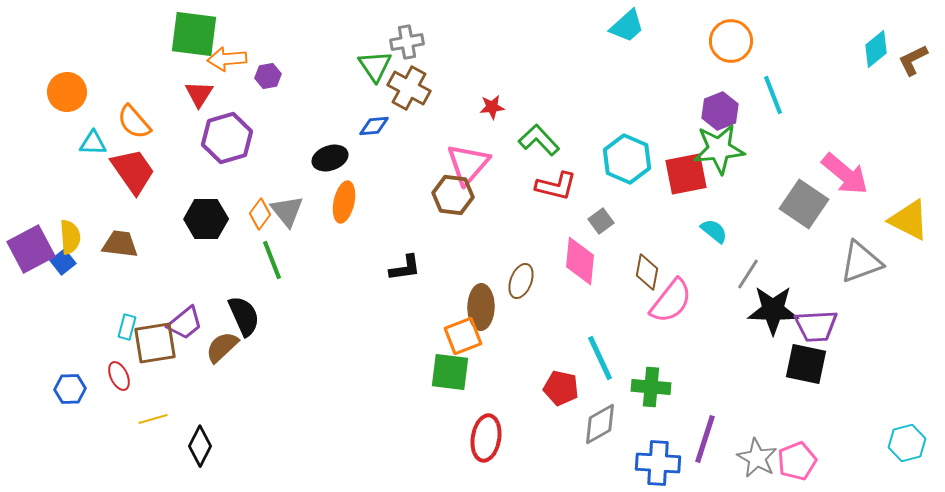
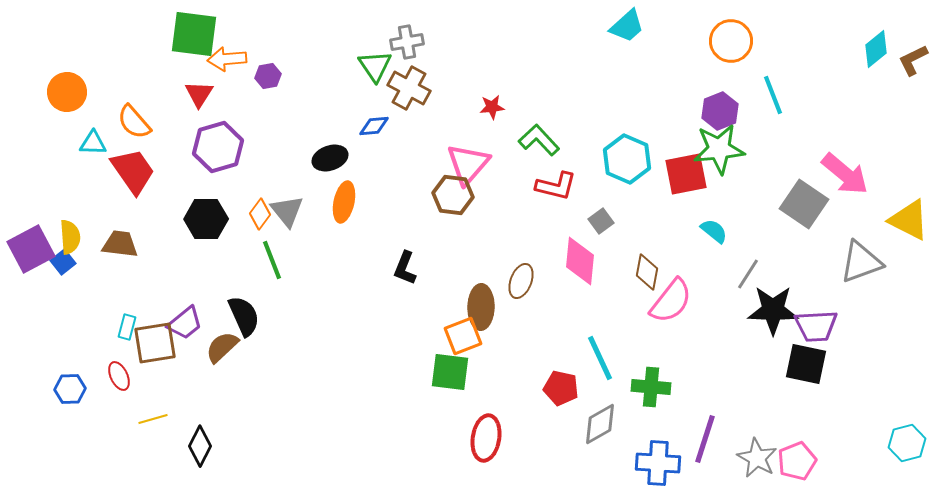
purple hexagon at (227, 138): moved 9 px left, 9 px down
black L-shape at (405, 268): rotated 120 degrees clockwise
